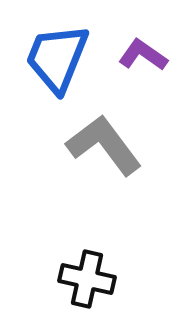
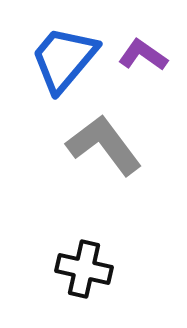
blue trapezoid: moved 7 px right, 1 px down; rotated 18 degrees clockwise
black cross: moved 3 px left, 10 px up
